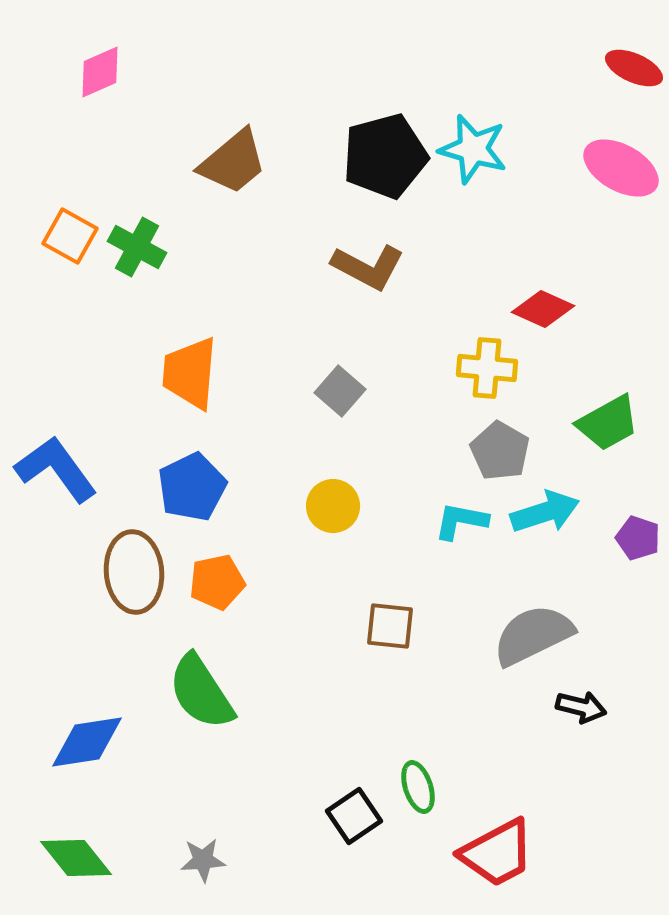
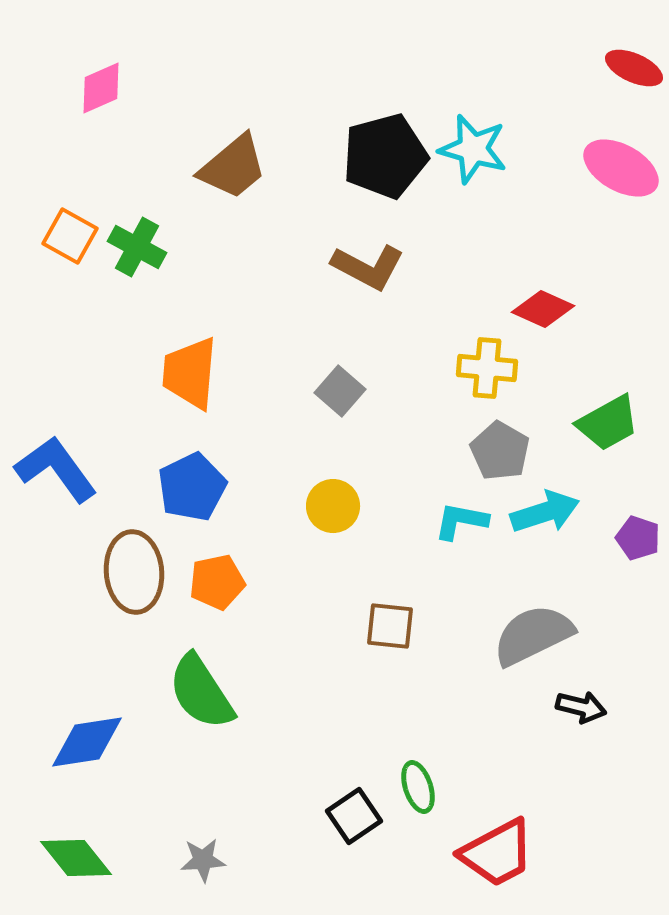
pink diamond: moved 1 px right, 16 px down
brown trapezoid: moved 5 px down
